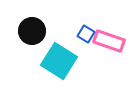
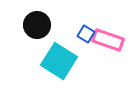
black circle: moved 5 px right, 6 px up
pink rectangle: moved 1 px left, 1 px up
